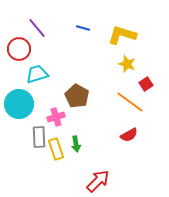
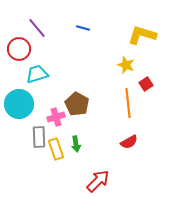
yellow L-shape: moved 20 px right
yellow star: moved 1 px left, 1 px down
brown pentagon: moved 8 px down
orange line: moved 2 px left, 1 px down; rotated 48 degrees clockwise
red semicircle: moved 7 px down
